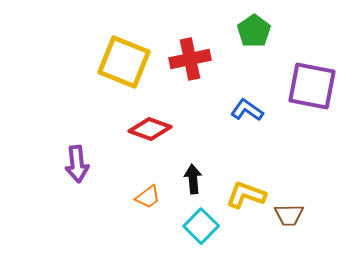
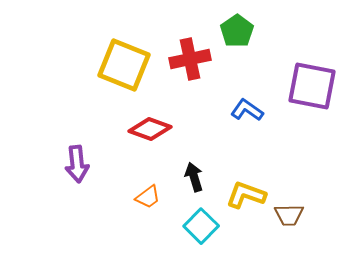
green pentagon: moved 17 px left
yellow square: moved 3 px down
black arrow: moved 1 px right, 2 px up; rotated 12 degrees counterclockwise
